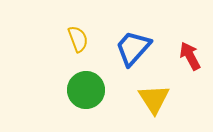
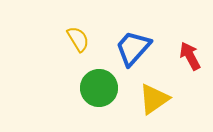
yellow semicircle: rotated 12 degrees counterclockwise
green circle: moved 13 px right, 2 px up
yellow triangle: rotated 28 degrees clockwise
